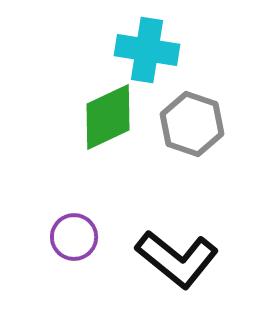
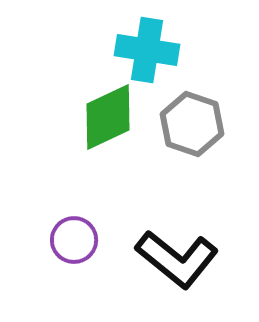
purple circle: moved 3 px down
